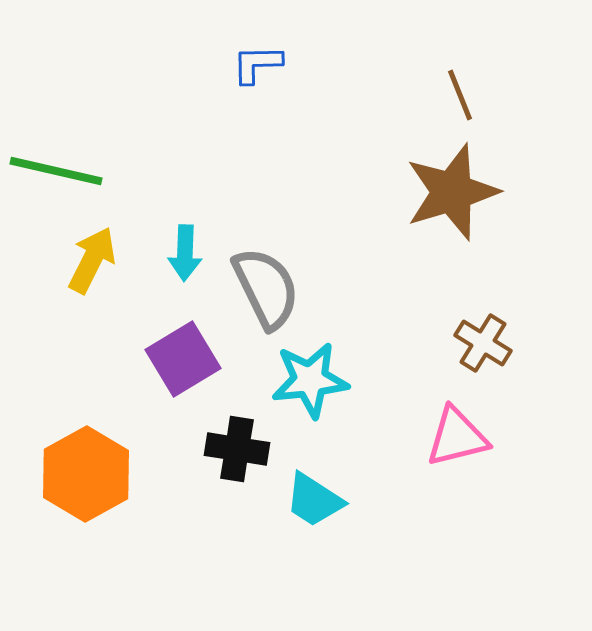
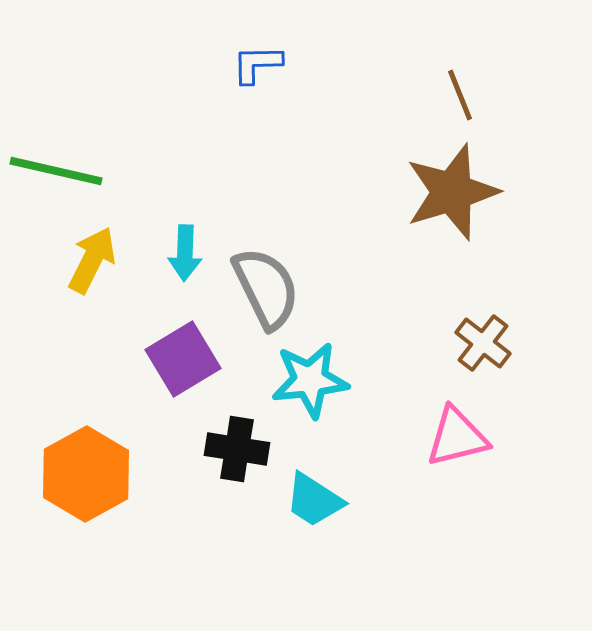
brown cross: rotated 6 degrees clockwise
